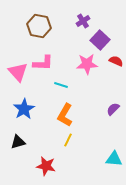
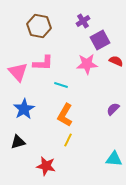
purple square: rotated 18 degrees clockwise
